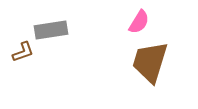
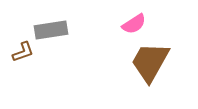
pink semicircle: moved 5 px left, 2 px down; rotated 25 degrees clockwise
brown trapezoid: rotated 12 degrees clockwise
